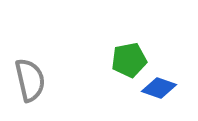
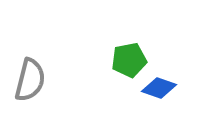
gray semicircle: rotated 27 degrees clockwise
